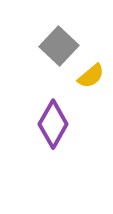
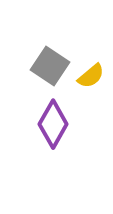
gray square: moved 9 px left, 20 px down; rotated 9 degrees counterclockwise
